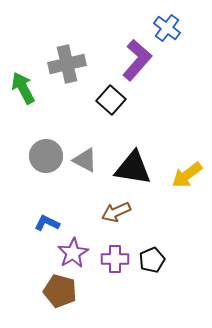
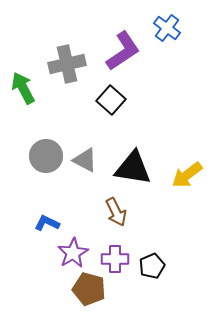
purple L-shape: moved 14 px left, 9 px up; rotated 15 degrees clockwise
brown arrow: rotated 92 degrees counterclockwise
black pentagon: moved 6 px down
brown pentagon: moved 29 px right, 2 px up
